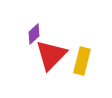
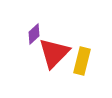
red triangle: moved 3 px right, 2 px up
